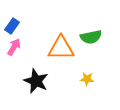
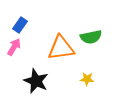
blue rectangle: moved 8 px right, 1 px up
orange triangle: rotated 8 degrees counterclockwise
